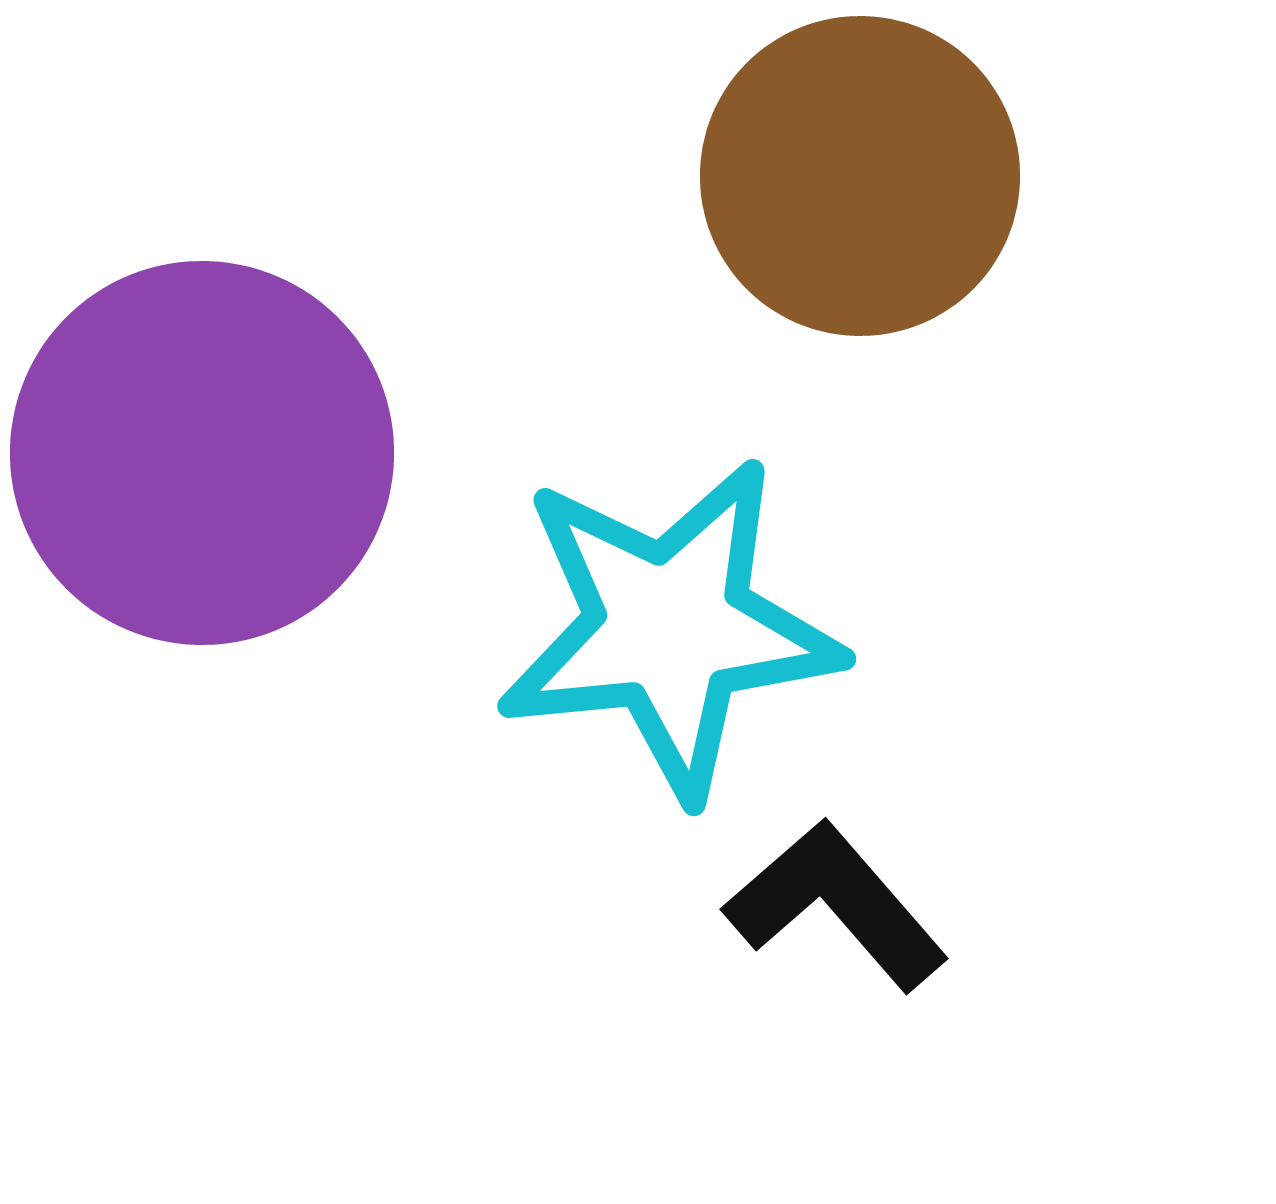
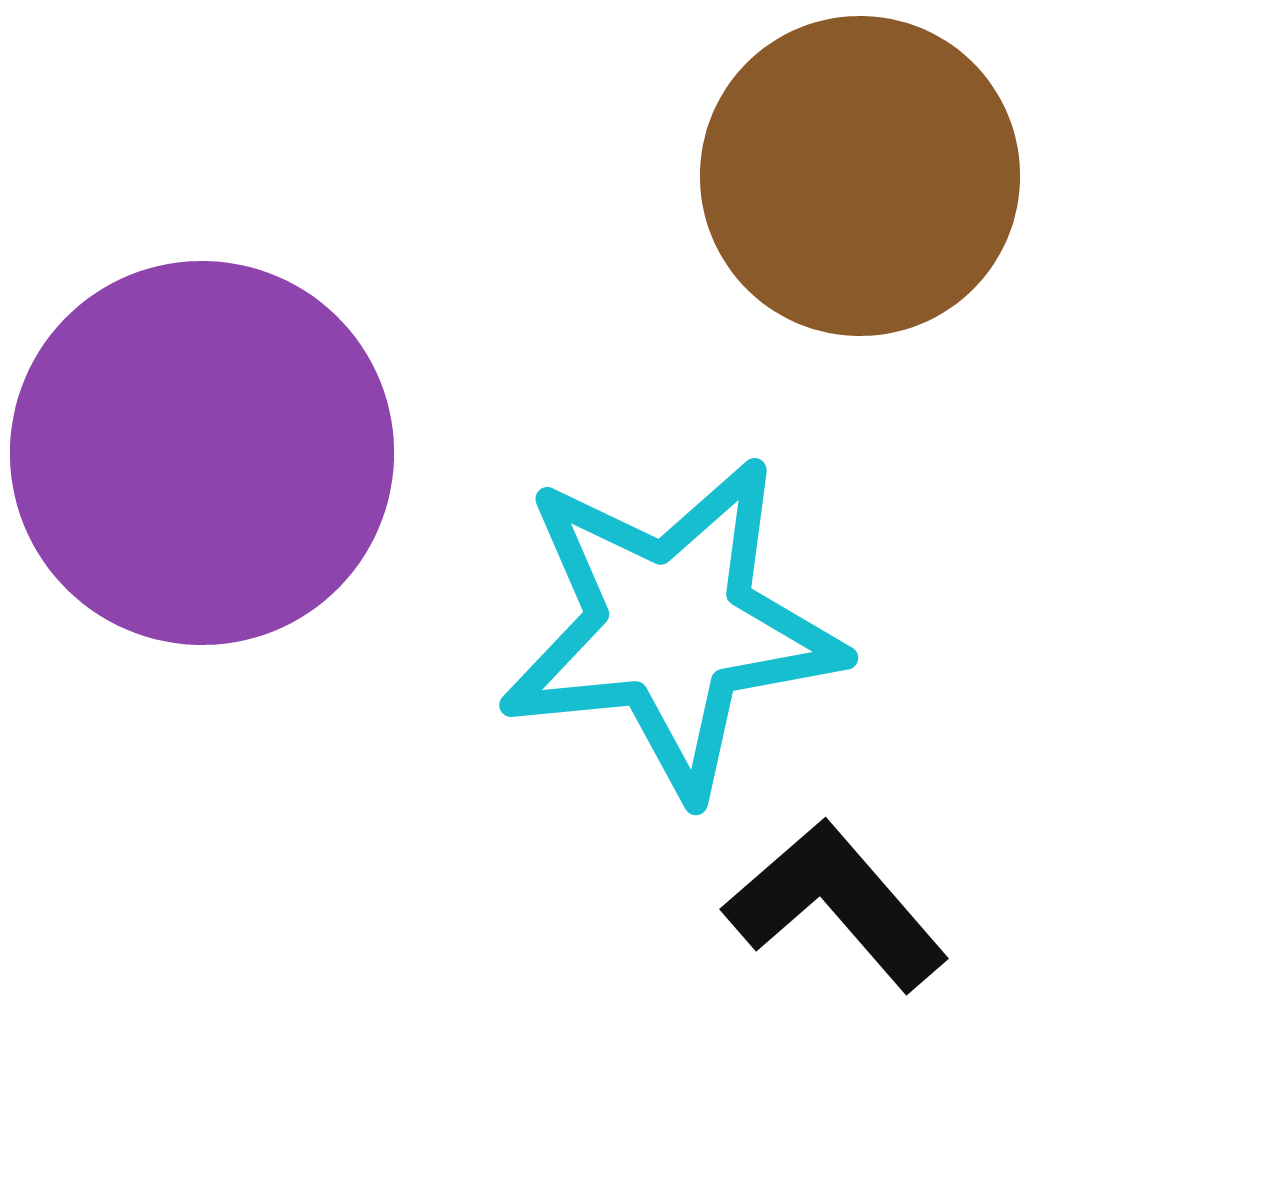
cyan star: moved 2 px right, 1 px up
